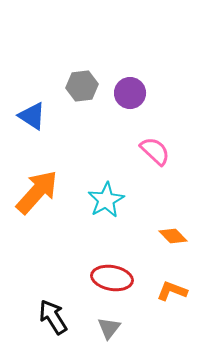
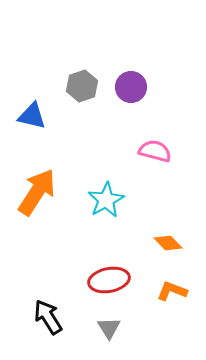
gray hexagon: rotated 12 degrees counterclockwise
purple circle: moved 1 px right, 6 px up
blue triangle: rotated 20 degrees counterclockwise
pink semicircle: rotated 28 degrees counterclockwise
orange arrow: rotated 9 degrees counterclockwise
orange diamond: moved 5 px left, 7 px down
red ellipse: moved 3 px left, 2 px down; rotated 21 degrees counterclockwise
black arrow: moved 5 px left
gray triangle: rotated 10 degrees counterclockwise
